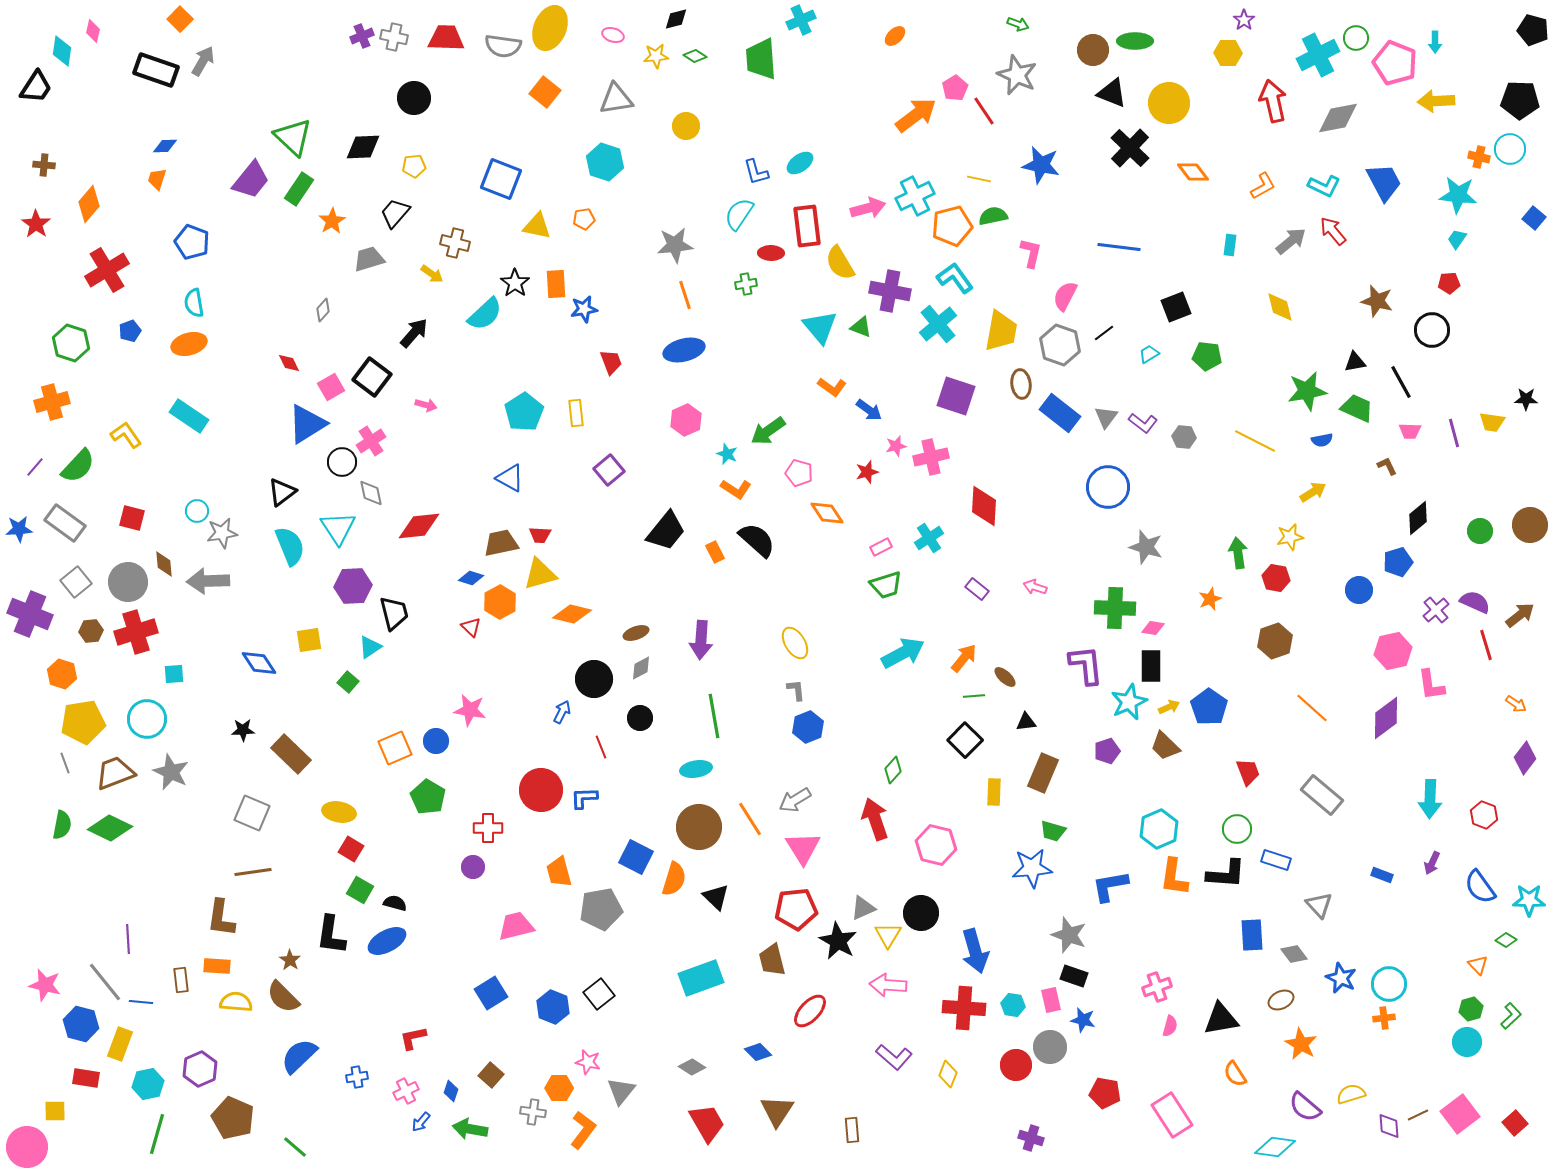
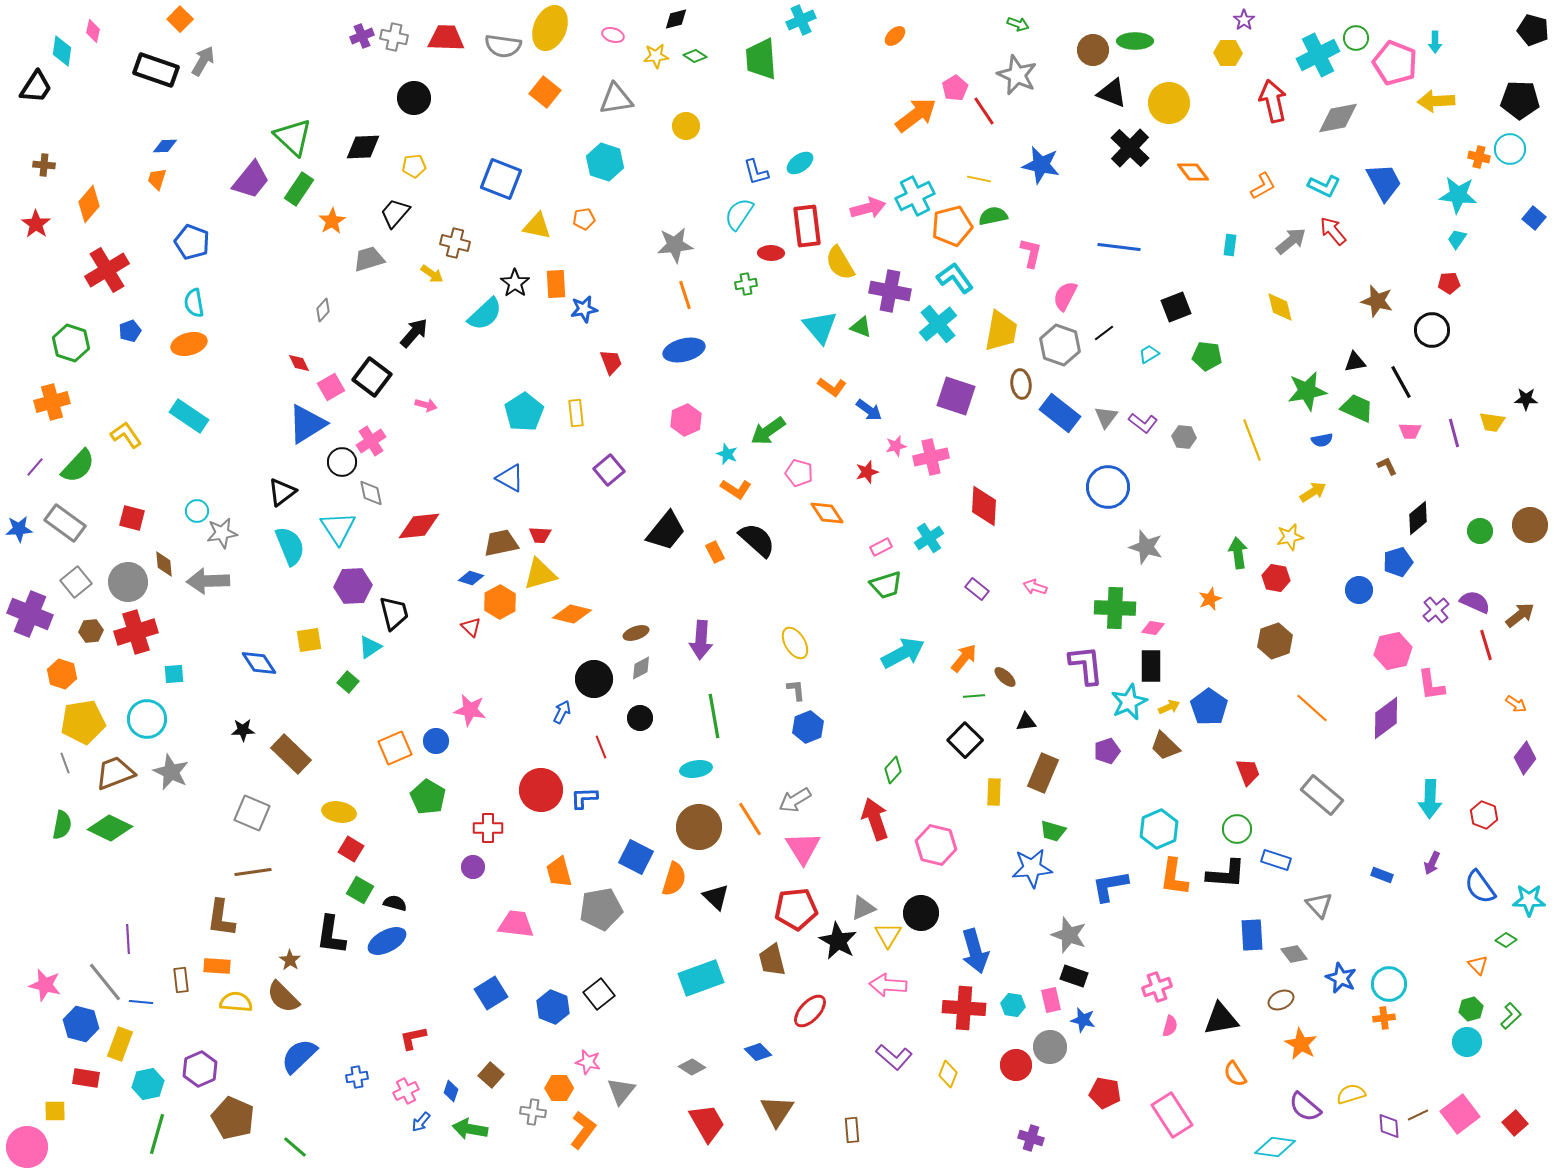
red diamond at (289, 363): moved 10 px right
yellow line at (1255, 441): moved 3 px left, 1 px up; rotated 42 degrees clockwise
pink trapezoid at (516, 926): moved 2 px up; rotated 21 degrees clockwise
